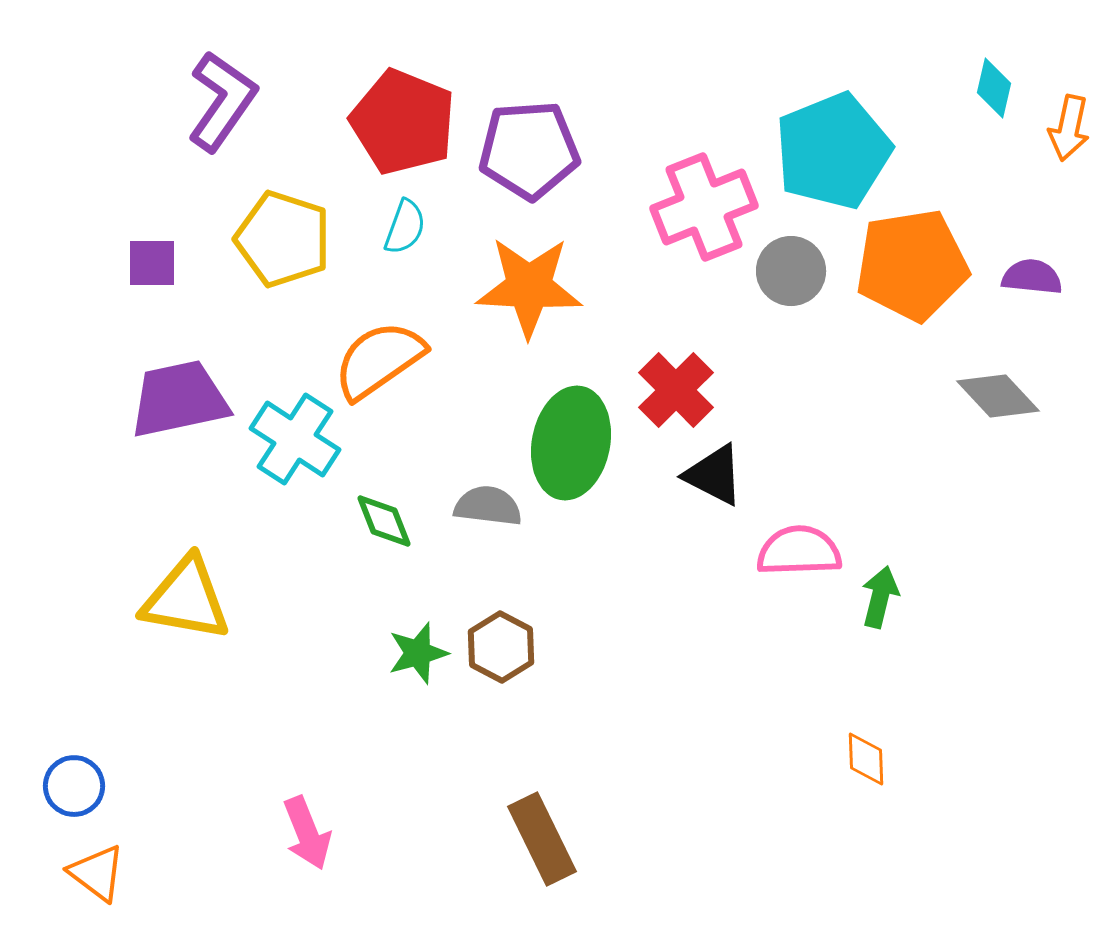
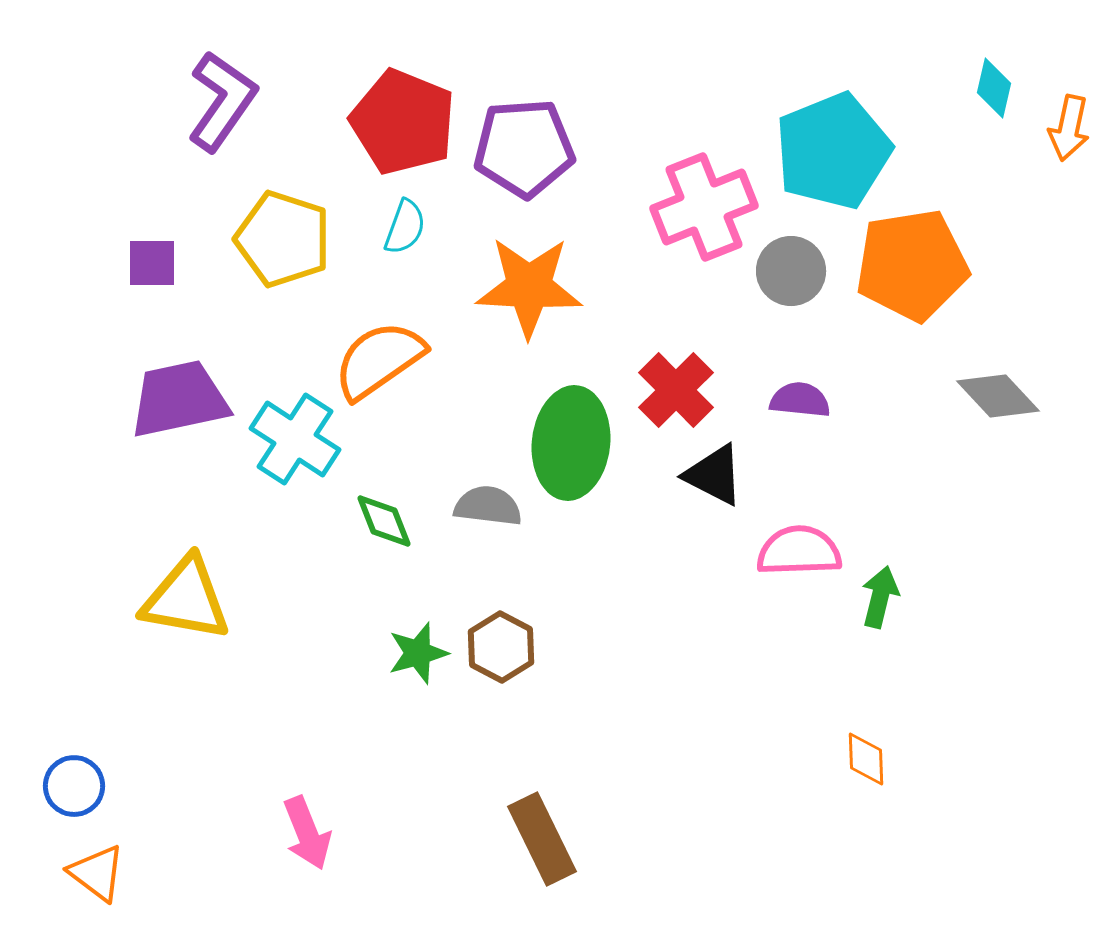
purple pentagon: moved 5 px left, 2 px up
purple semicircle: moved 232 px left, 123 px down
green ellipse: rotated 5 degrees counterclockwise
